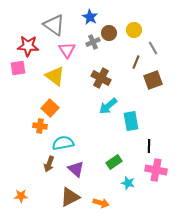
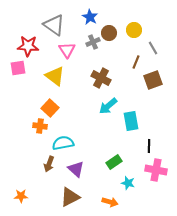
orange arrow: moved 9 px right, 1 px up
